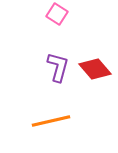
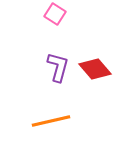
pink square: moved 2 px left
